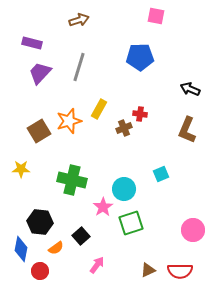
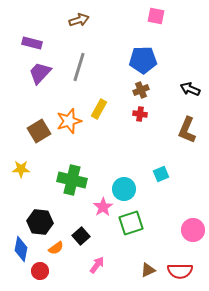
blue pentagon: moved 3 px right, 3 px down
brown cross: moved 17 px right, 38 px up
